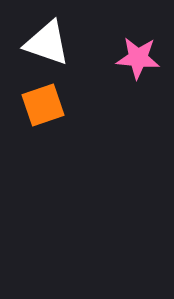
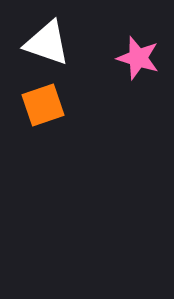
pink star: rotated 12 degrees clockwise
